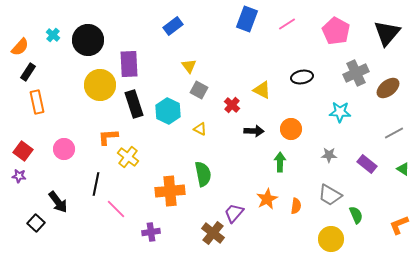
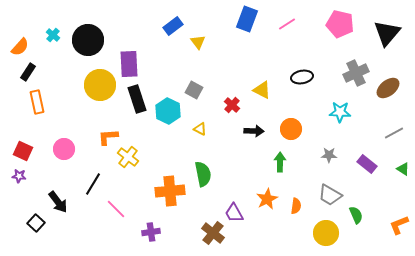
pink pentagon at (336, 31): moved 4 px right, 7 px up; rotated 16 degrees counterclockwise
yellow triangle at (189, 66): moved 9 px right, 24 px up
gray square at (199, 90): moved 5 px left
black rectangle at (134, 104): moved 3 px right, 5 px up
red square at (23, 151): rotated 12 degrees counterclockwise
black line at (96, 184): moved 3 px left; rotated 20 degrees clockwise
purple trapezoid at (234, 213): rotated 70 degrees counterclockwise
yellow circle at (331, 239): moved 5 px left, 6 px up
